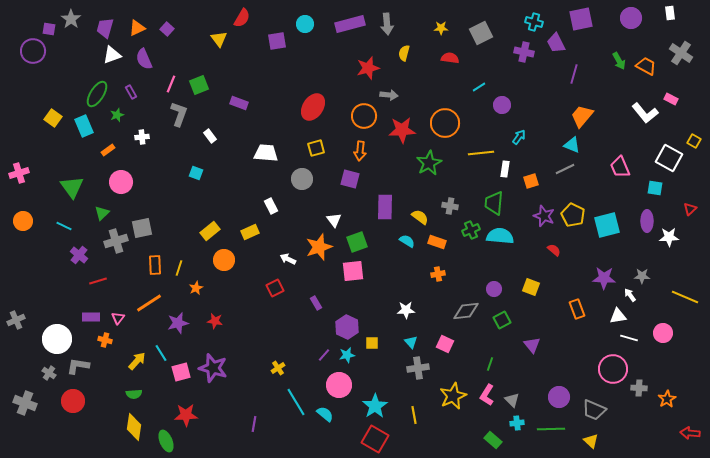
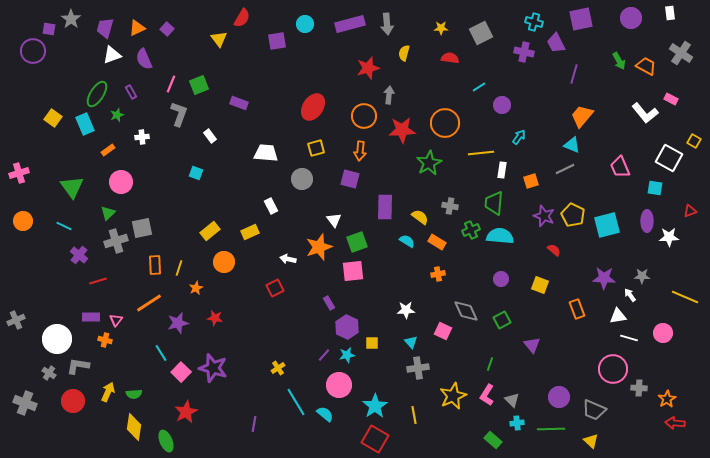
gray arrow at (389, 95): rotated 90 degrees counterclockwise
cyan rectangle at (84, 126): moved 1 px right, 2 px up
white rectangle at (505, 169): moved 3 px left, 1 px down
red triangle at (690, 209): moved 2 px down; rotated 24 degrees clockwise
green triangle at (102, 213): moved 6 px right
orange rectangle at (437, 242): rotated 12 degrees clockwise
white arrow at (288, 259): rotated 14 degrees counterclockwise
orange circle at (224, 260): moved 2 px down
yellow square at (531, 287): moved 9 px right, 2 px up
purple circle at (494, 289): moved 7 px right, 10 px up
purple rectangle at (316, 303): moved 13 px right
gray diamond at (466, 311): rotated 72 degrees clockwise
pink triangle at (118, 318): moved 2 px left, 2 px down
red star at (215, 321): moved 3 px up
pink square at (445, 344): moved 2 px left, 13 px up
yellow arrow at (137, 361): moved 29 px left, 31 px down; rotated 18 degrees counterclockwise
pink square at (181, 372): rotated 30 degrees counterclockwise
red star at (186, 415): moved 3 px up; rotated 25 degrees counterclockwise
red arrow at (690, 433): moved 15 px left, 10 px up
